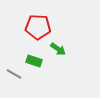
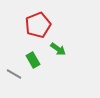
red pentagon: moved 2 px up; rotated 25 degrees counterclockwise
green rectangle: moved 1 px left, 1 px up; rotated 42 degrees clockwise
